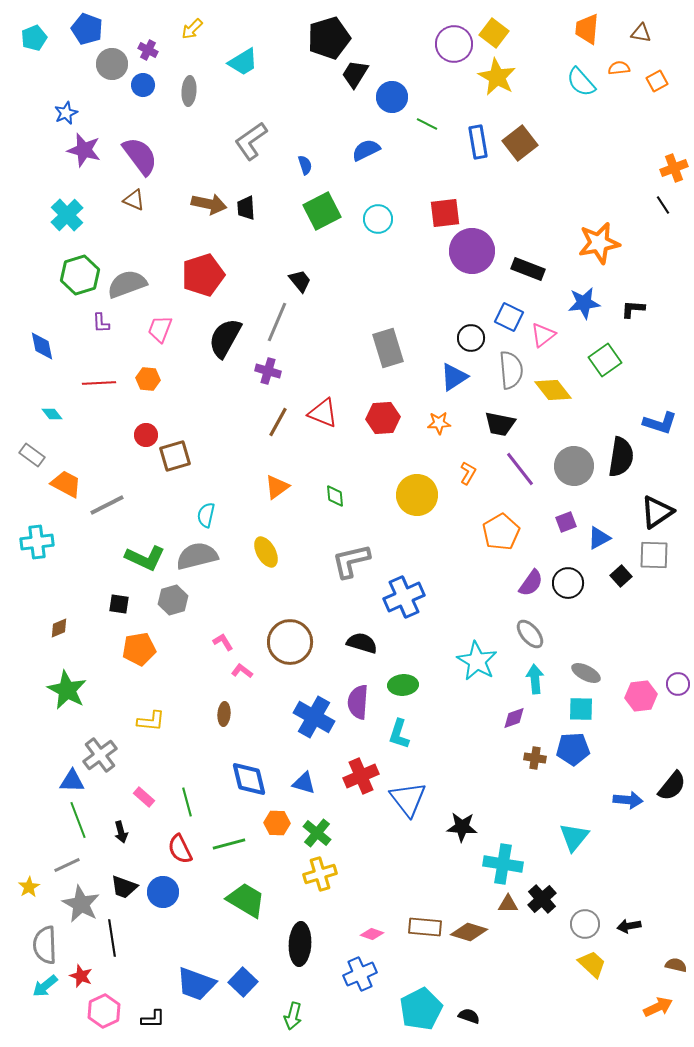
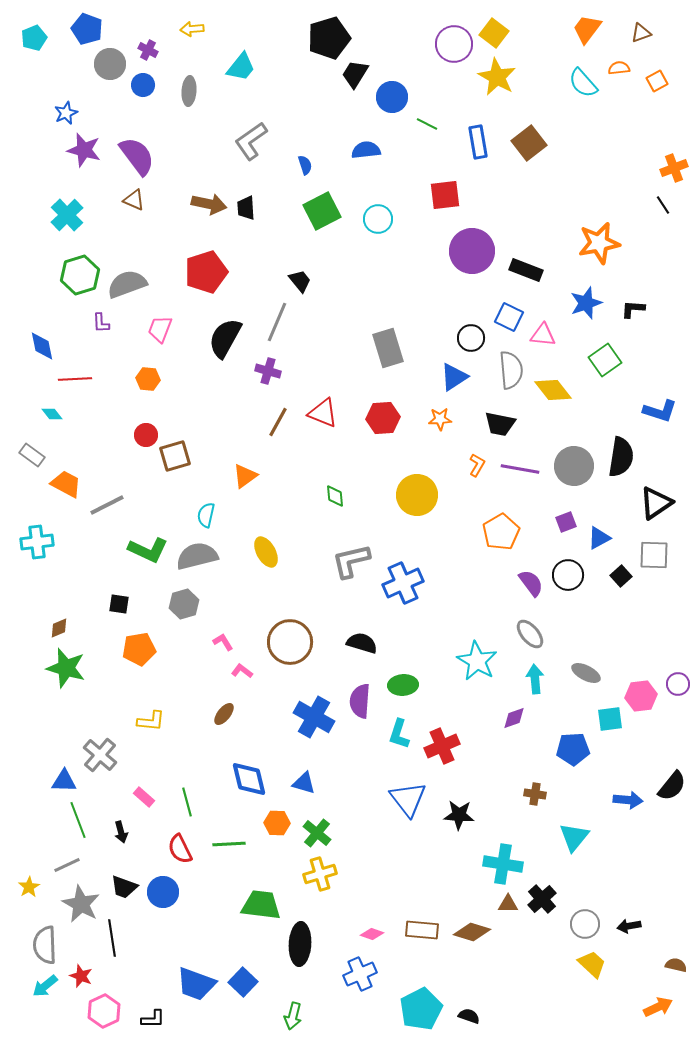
yellow arrow at (192, 29): rotated 40 degrees clockwise
orange trapezoid at (587, 29): rotated 32 degrees clockwise
brown triangle at (641, 33): rotated 30 degrees counterclockwise
cyan trapezoid at (243, 62): moved 2 px left, 5 px down; rotated 20 degrees counterclockwise
gray circle at (112, 64): moved 2 px left
cyan semicircle at (581, 82): moved 2 px right, 1 px down
brown square at (520, 143): moved 9 px right
blue semicircle at (366, 150): rotated 20 degrees clockwise
purple semicircle at (140, 156): moved 3 px left
red square at (445, 213): moved 18 px up
black rectangle at (528, 269): moved 2 px left, 1 px down
red pentagon at (203, 275): moved 3 px right, 3 px up
blue star at (584, 303): moved 2 px right; rotated 12 degrees counterclockwise
pink triangle at (543, 335): rotated 44 degrees clockwise
red line at (99, 383): moved 24 px left, 4 px up
orange star at (439, 423): moved 1 px right, 4 px up
blue L-shape at (660, 423): moved 12 px up
purple line at (520, 469): rotated 42 degrees counterclockwise
orange L-shape at (468, 473): moved 9 px right, 8 px up
orange triangle at (277, 487): moved 32 px left, 11 px up
black triangle at (657, 512): moved 1 px left, 9 px up
green L-shape at (145, 558): moved 3 px right, 8 px up
purple semicircle at (531, 583): rotated 72 degrees counterclockwise
black circle at (568, 583): moved 8 px up
blue cross at (404, 597): moved 1 px left, 14 px up
gray hexagon at (173, 600): moved 11 px right, 4 px down
green star at (67, 690): moved 1 px left, 22 px up; rotated 12 degrees counterclockwise
purple semicircle at (358, 702): moved 2 px right, 1 px up
cyan square at (581, 709): moved 29 px right, 10 px down; rotated 8 degrees counterclockwise
brown ellipse at (224, 714): rotated 35 degrees clockwise
gray cross at (100, 755): rotated 12 degrees counterclockwise
brown cross at (535, 758): moved 36 px down
red cross at (361, 776): moved 81 px right, 30 px up
blue triangle at (72, 781): moved 8 px left
black star at (462, 827): moved 3 px left, 12 px up
green line at (229, 844): rotated 12 degrees clockwise
green trapezoid at (246, 900): moved 15 px right, 5 px down; rotated 24 degrees counterclockwise
brown rectangle at (425, 927): moved 3 px left, 3 px down
brown diamond at (469, 932): moved 3 px right
